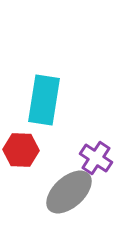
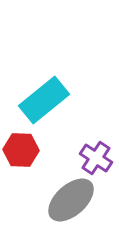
cyan rectangle: rotated 42 degrees clockwise
gray ellipse: moved 2 px right, 8 px down
